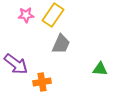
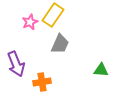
pink star: moved 4 px right, 7 px down; rotated 21 degrees counterclockwise
gray trapezoid: moved 1 px left
purple arrow: rotated 30 degrees clockwise
green triangle: moved 1 px right, 1 px down
